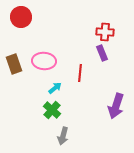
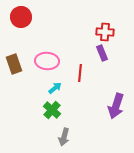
pink ellipse: moved 3 px right
gray arrow: moved 1 px right, 1 px down
